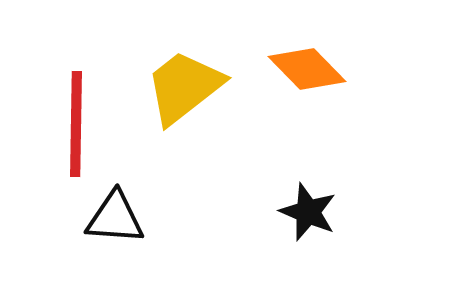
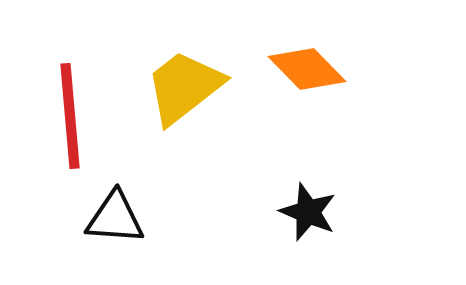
red line: moved 6 px left, 8 px up; rotated 6 degrees counterclockwise
